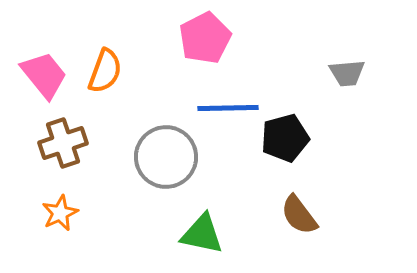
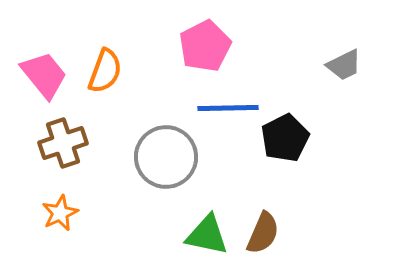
pink pentagon: moved 8 px down
gray trapezoid: moved 3 px left, 8 px up; rotated 21 degrees counterclockwise
black pentagon: rotated 12 degrees counterclockwise
brown semicircle: moved 36 px left, 18 px down; rotated 120 degrees counterclockwise
green triangle: moved 5 px right, 1 px down
